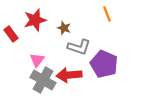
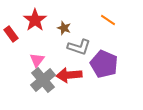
orange line: moved 1 px right, 6 px down; rotated 35 degrees counterclockwise
red star: rotated 20 degrees counterclockwise
gray cross: rotated 20 degrees clockwise
